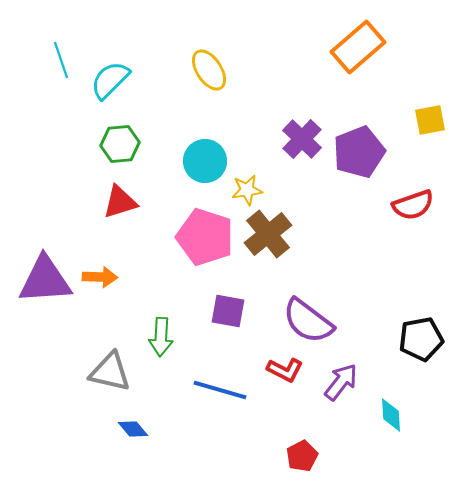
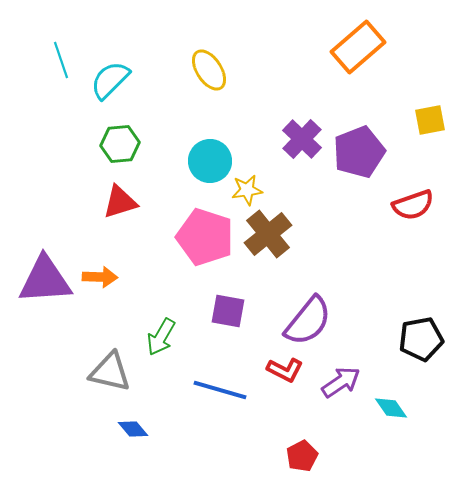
cyan circle: moved 5 px right
purple semicircle: rotated 88 degrees counterclockwise
green arrow: rotated 27 degrees clockwise
purple arrow: rotated 18 degrees clockwise
cyan diamond: moved 7 px up; rotated 32 degrees counterclockwise
